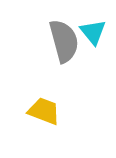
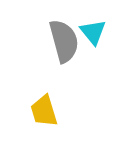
yellow trapezoid: rotated 128 degrees counterclockwise
